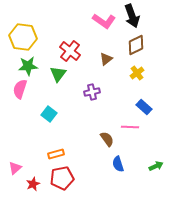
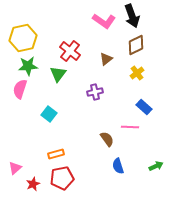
yellow hexagon: moved 1 px down; rotated 20 degrees counterclockwise
purple cross: moved 3 px right
blue semicircle: moved 2 px down
